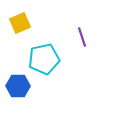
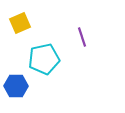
blue hexagon: moved 2 px left
